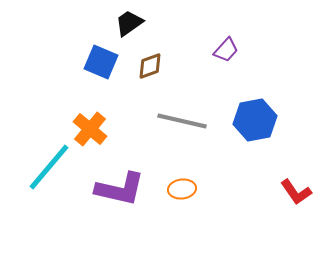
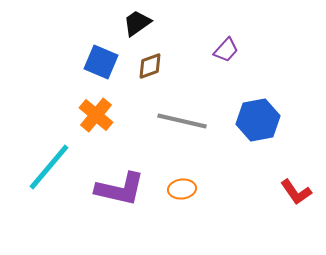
black trapezoid: moved 8 px right
blue hexagon: moved 3 px right
orange cross: moved 6 px right, 14 px up
